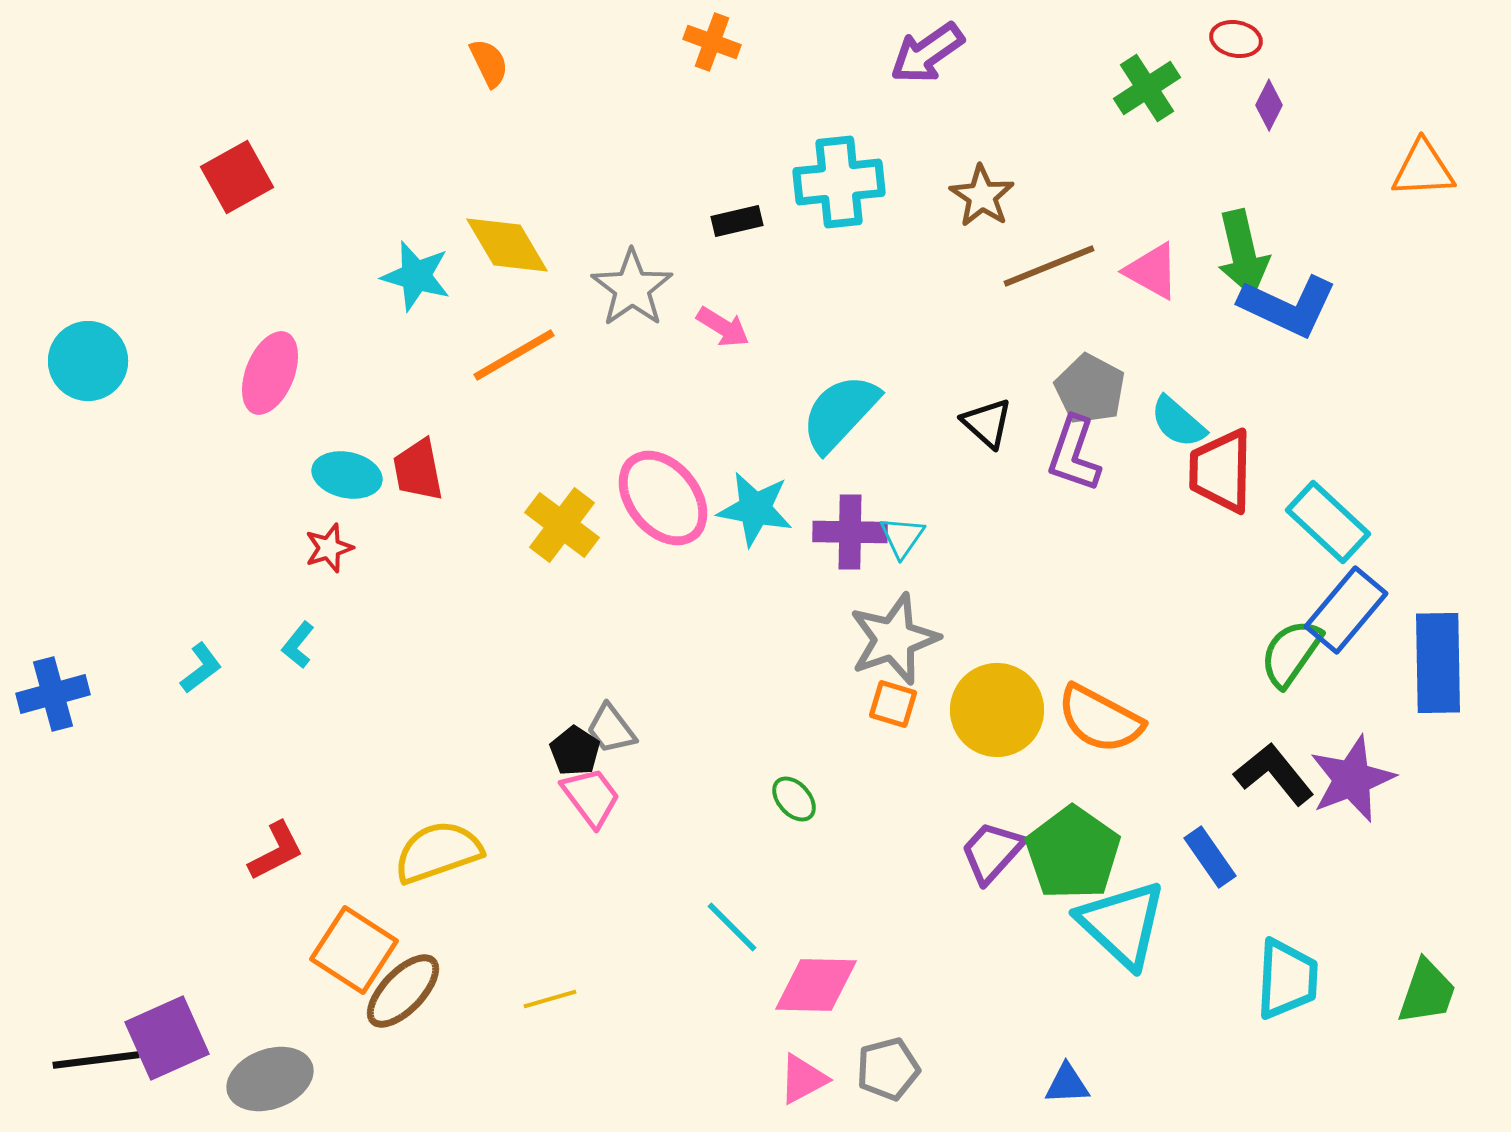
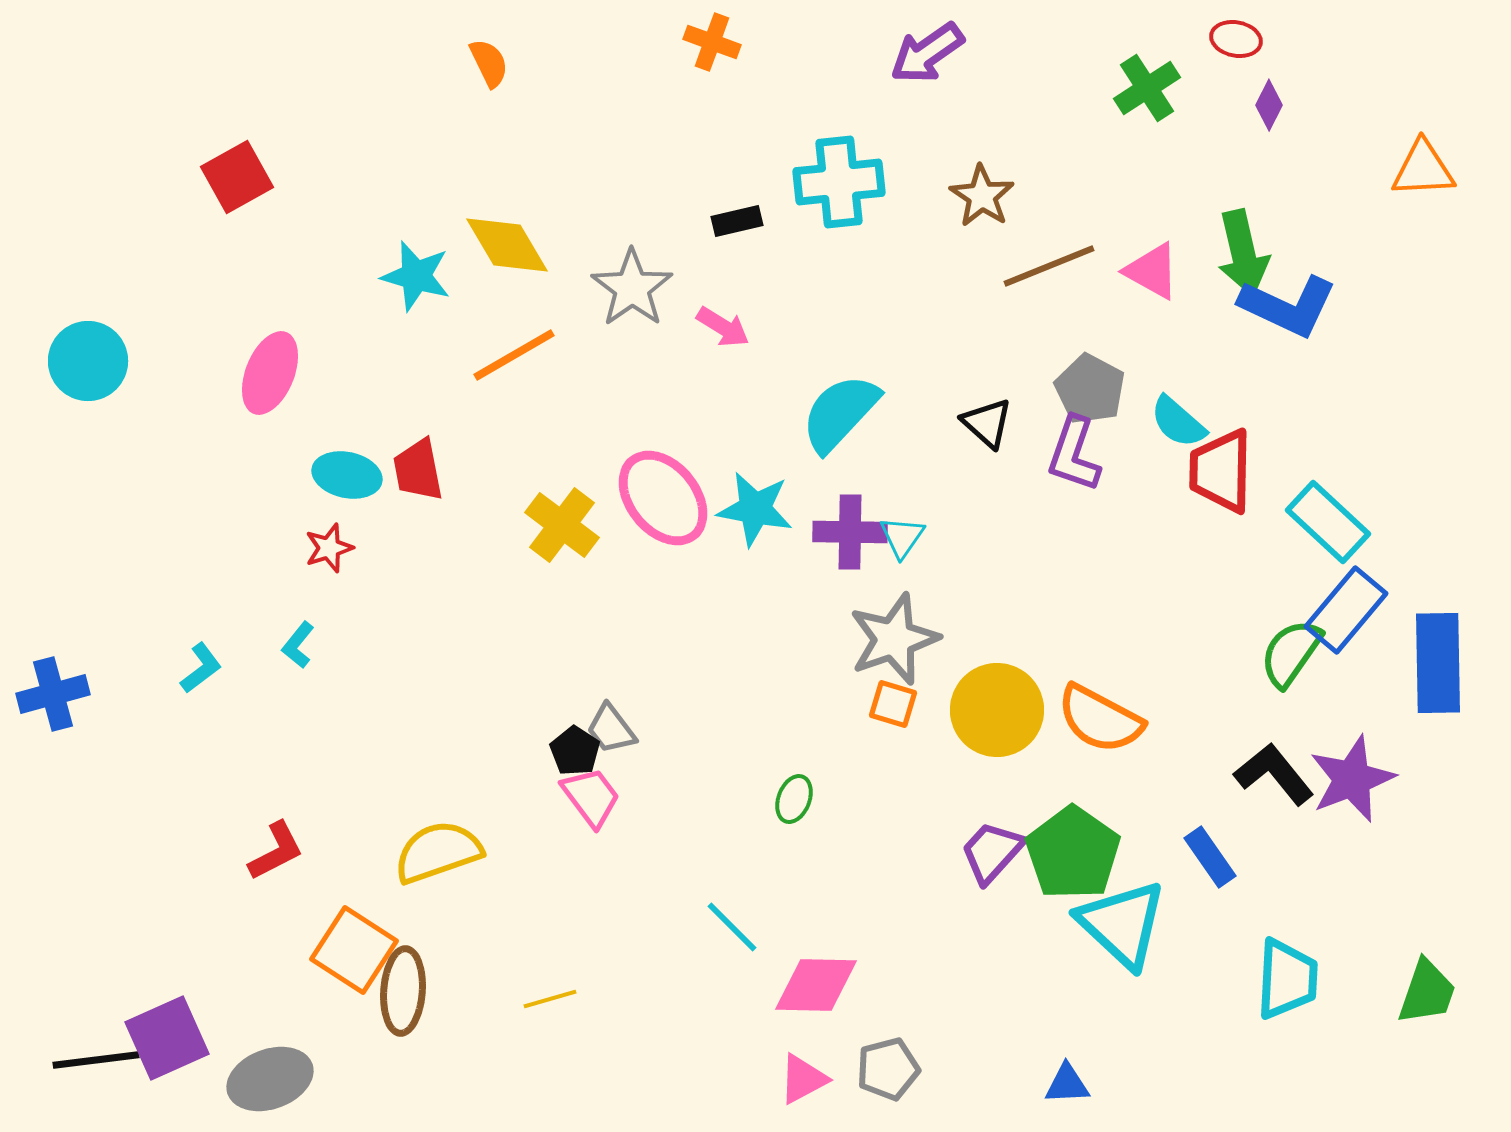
green ellipse at (794, 799): rotated 63 degrees clockwise
brown ellipse at (403, 991): rotated 40 degrees counterclockwise
